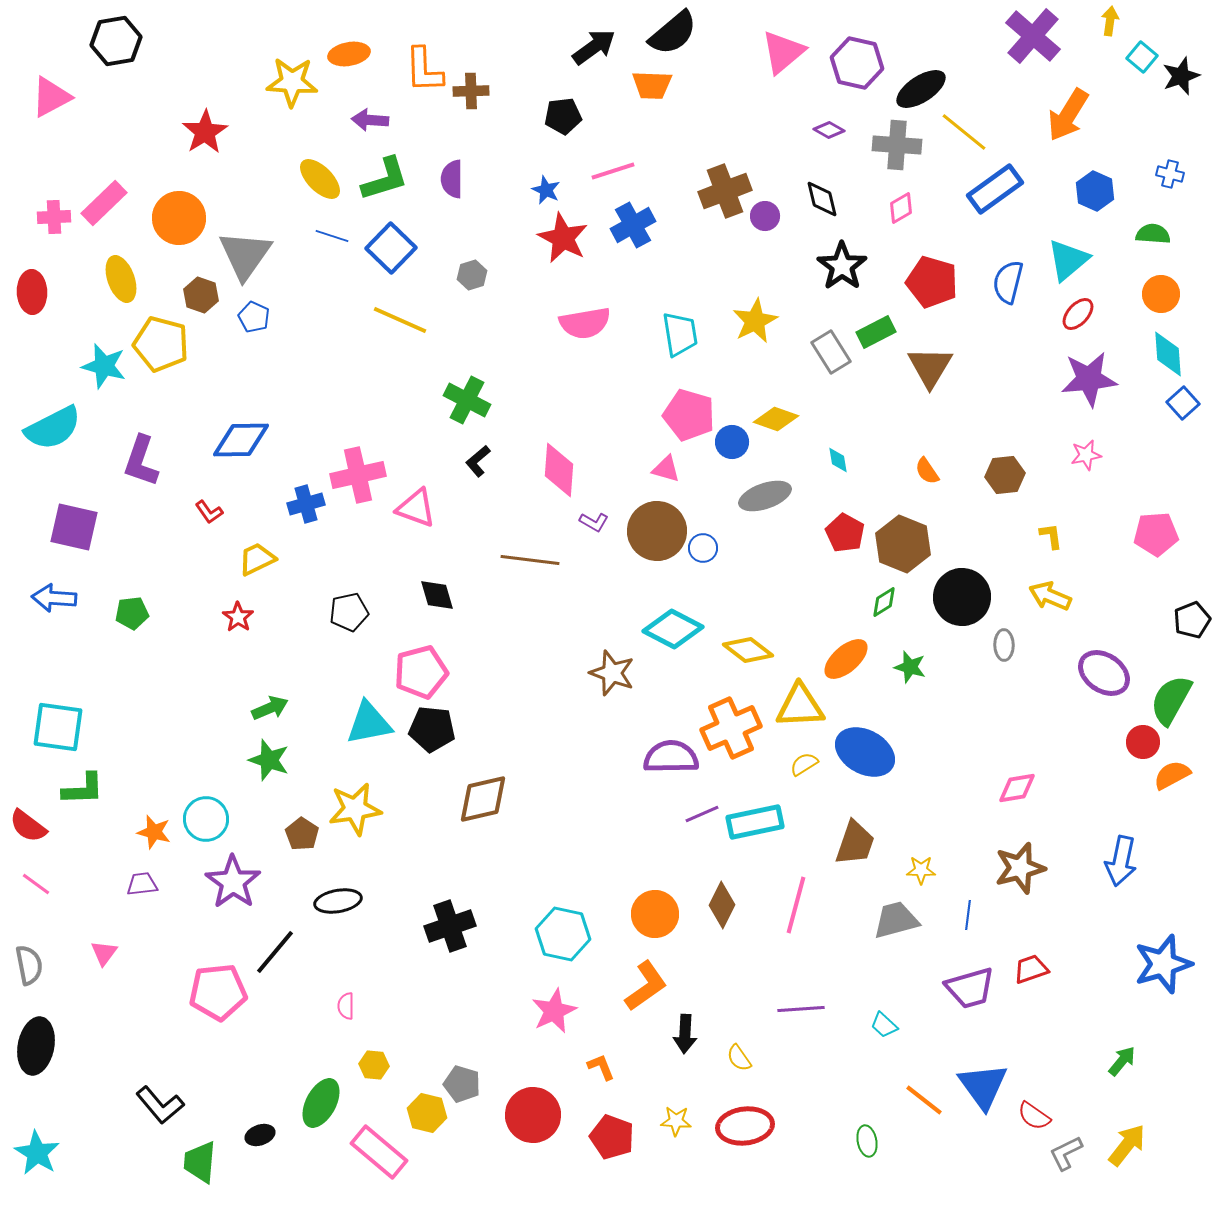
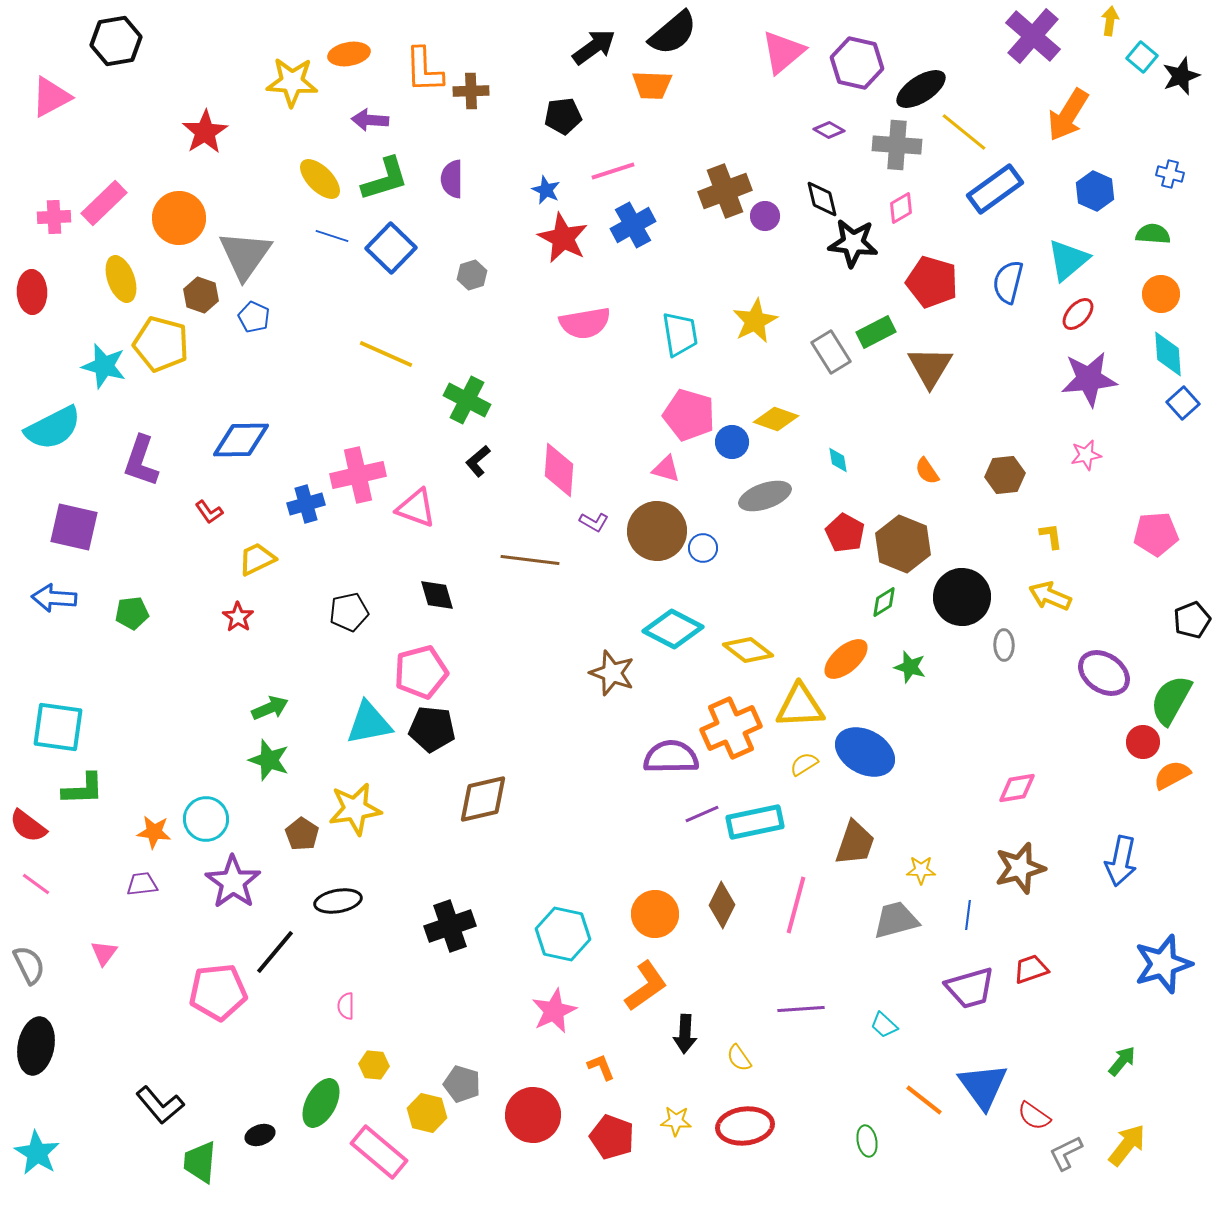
black star at (842, 266): moved 11 px right, 23 px up; rotated 30 degrees counterclockwise
yellow line at (400, 320): moved 14 px left, 34 px down
orange star at (154, 832): rotated 8 degrees counterclockwise
gray semicircle at (29, 965): rotated 15 degrees counterclockwise
